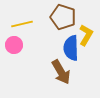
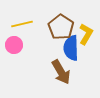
brown pentagon: moved 2 px left, 10 px down; rotated 15 degrees clockwise
yellow L-shape: moved 1 px up
